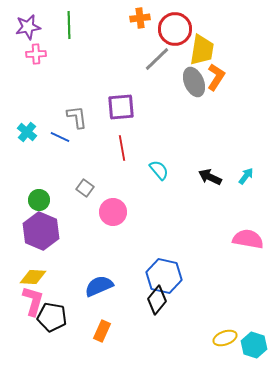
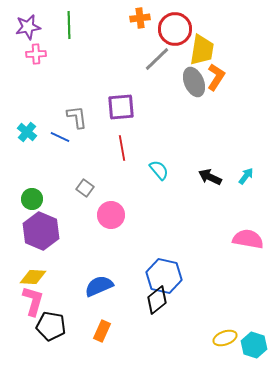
green circle: moved 7 px left, 1 px up
pink circle: moved 2 px left, 3 px down
black diamond: rotated 12 degrees clockwise
black pentagon: moved 1 px left, 9 px down
